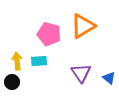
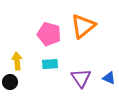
orange triangle: rotated 8 degrees counterclockwise
cyan rectangle: moved 11 px right, 3 px down
purple triangle: moved 5 px down
blue triangle: rotated 16 degrees counterclockwise
black circle: moved 2 px left
